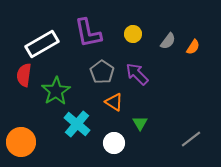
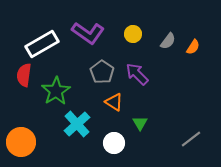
purple L-shape: rotated 44 degrees counterclockwise
cyan cross: rotated 8 degrees clockwise
